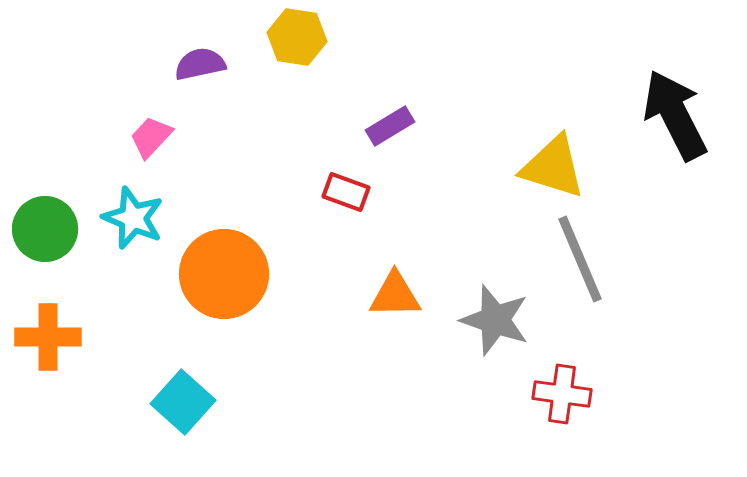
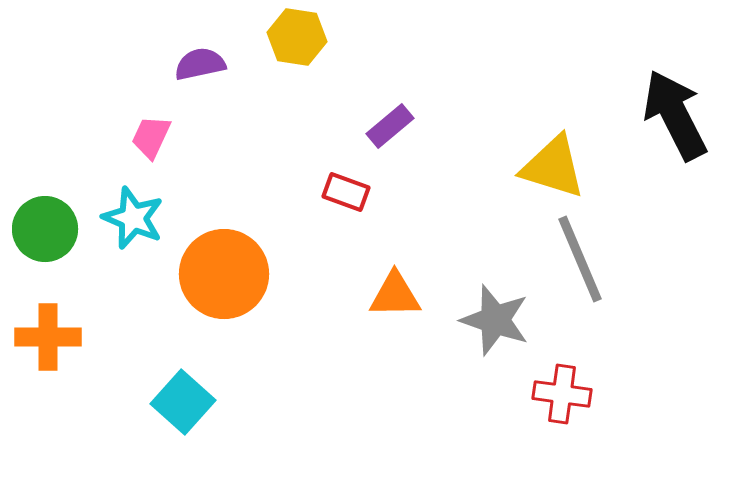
purple rectangle: rotated 9 degrees counterclockwise
pink trapezoid: rotated 18 degrees counterclockwise
